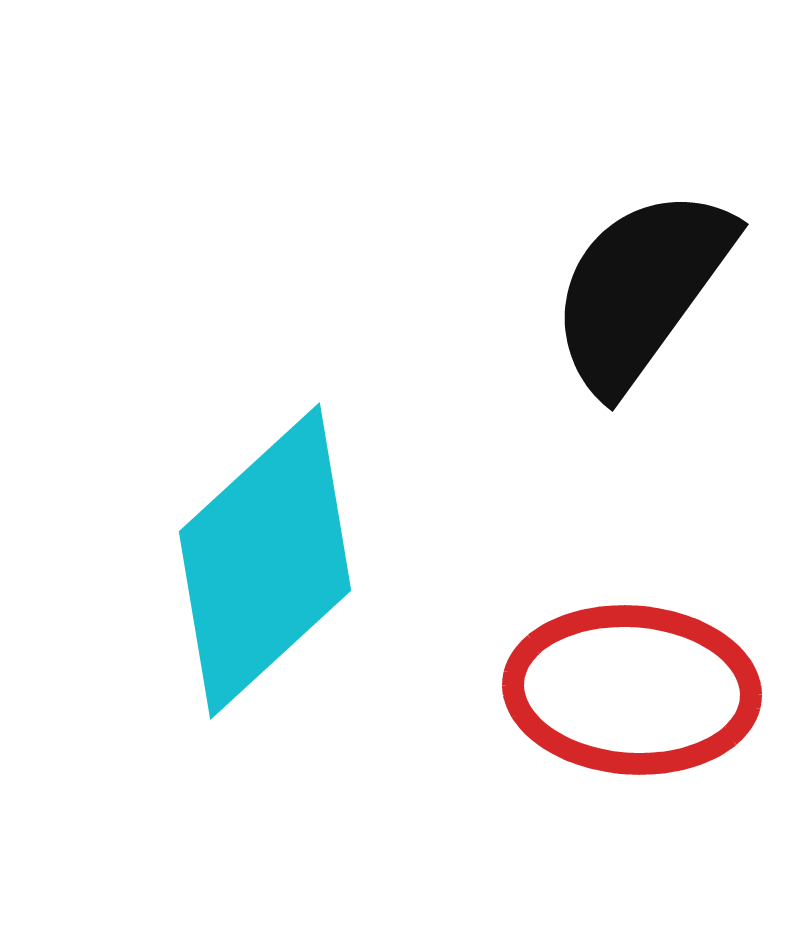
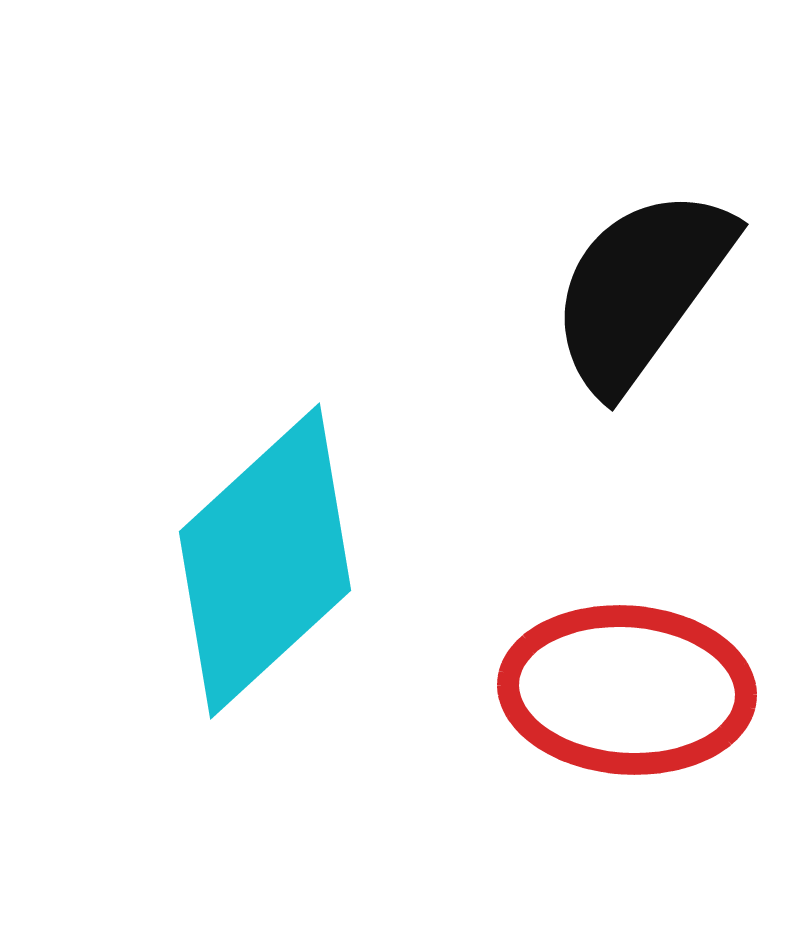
red ellipse: moved 5 px left
